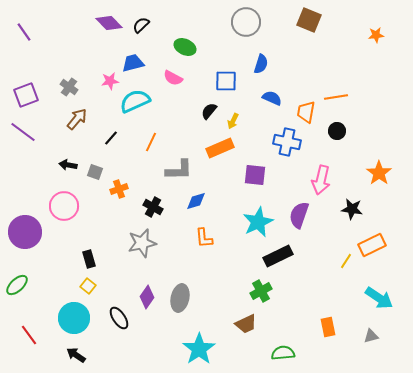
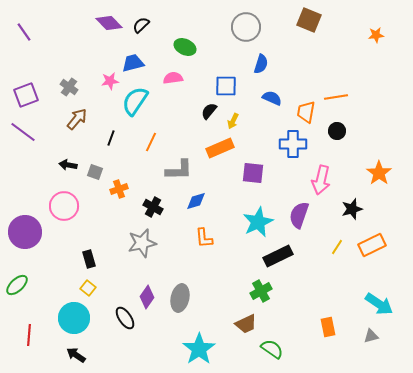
gray circle at (246, 22): moved 5 px down
pink semicircle at (173, 78): rotated 144 degrees clockwise
blue square at (226, 81): moved 5 px down
cyan semicircle at (135, 101): rotated 32 degrees counterclockwise
black line at (111, 138): rotated 21 degrees counterclockwise
blue cross at (287, 142): moved 6 px right, 2 px down; rotated 12 degrees counterclockwise
purple square at (255, 175): moved 2 px left, 2 px up
black star at (352, 209): rotated 25 degrees counterclockwise
yellow line at (346, 261): moved 9 px left, 14 px up
yellow square at (88, 286): moved 2 px down
cyan arrow at (379, 298): moved 6 px down
black ellipse at (119, 318): moved 6 px right
red line at (29, 335): rotated 40 degrees clockwise
green semicircle at (283, 353): moved 11 px left, 4 px up; rotated 40 degrees clockwise
